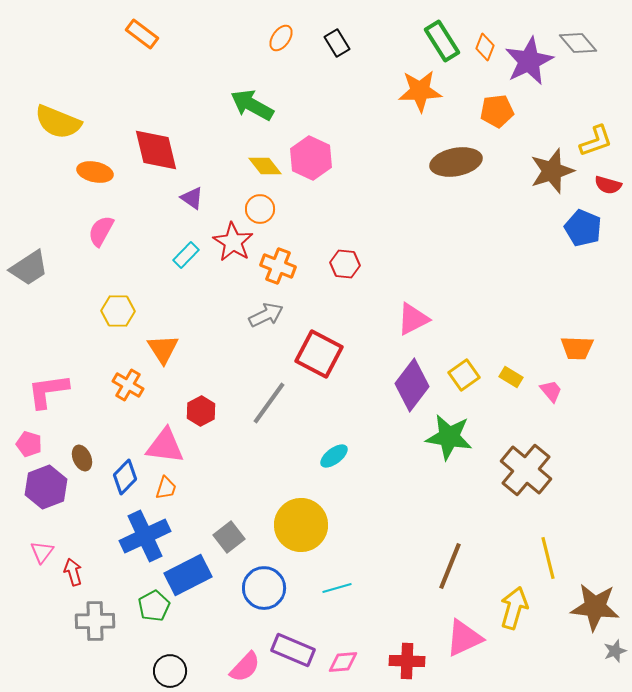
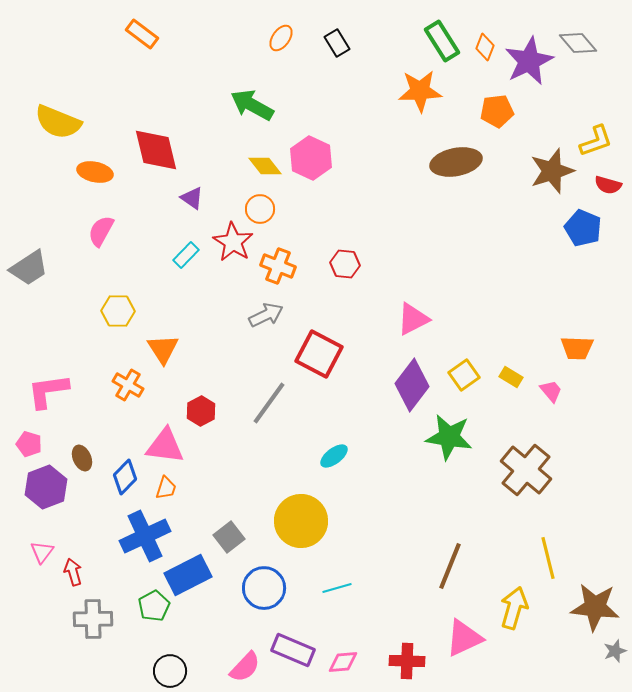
yellow circle at (301, 525): moved 4 px up
gray cross at (95, 621): moved 2 px left, 2 px up
